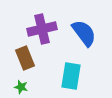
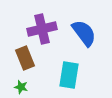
cyan rectangle: moved 2 px left, 1 px up
